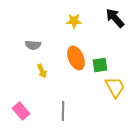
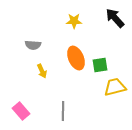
yellow trapezoid: rotated 75 degrees counterclockwise
